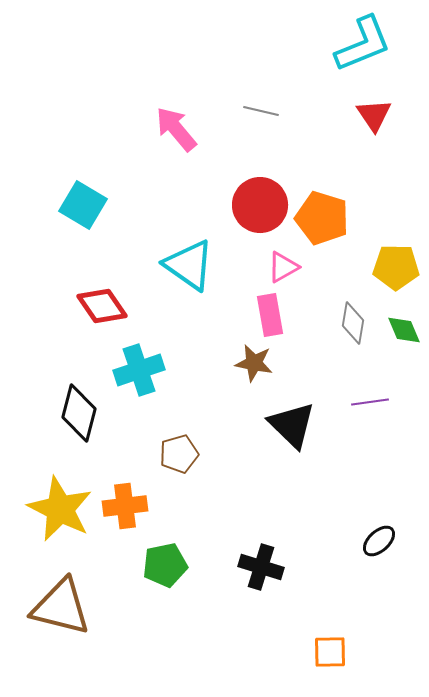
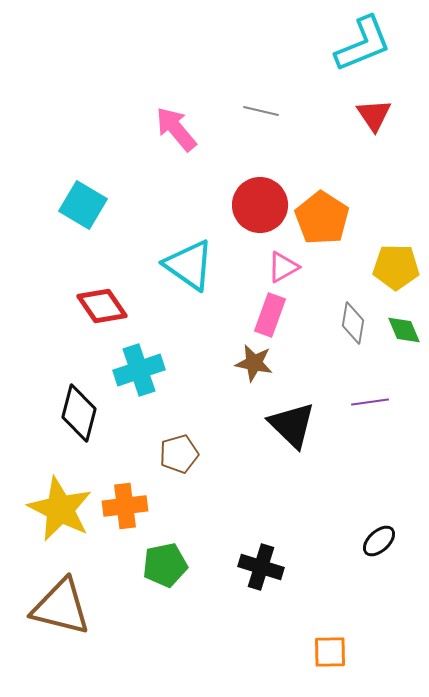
orange pentagon: rotated 16 degrees clockwise
pink rectangle: rotated 30 degrees clockwise
